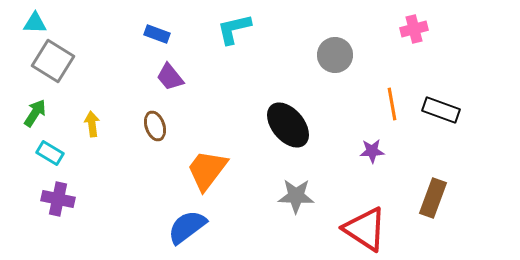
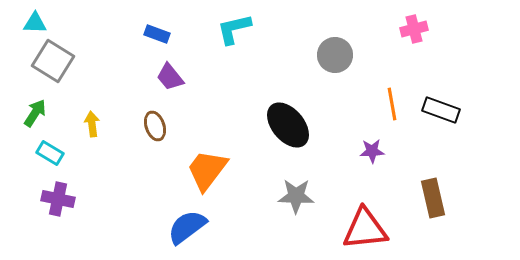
brown rectangle: rotated 33 degrees counterclockwise
red triangle: rotated 39 degrees counterclockwise
